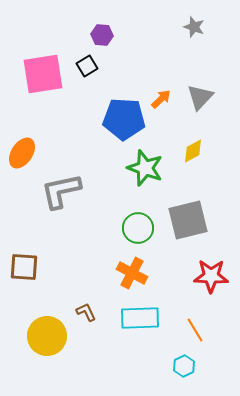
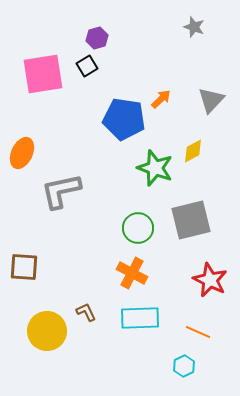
purple hexagon: moved 5 px left, 3 px down; rotated 20 degrees counterclockwise
gray triangle: moved 11 px right, 3 px down
blue pentagon: rotated 6 degrees clockwise
orange ellipse: rotated 8 degrees counterclockwise
green star: moved 10 px right
gray square: moved 3 px right
red star: moved 1 px left, 4 px down; rotated 24 degrees clockwise
orange line: moved 3 px right, 2 px down; rotated 35 degrees counterclockwise
yellow circle: moved 5 px up
